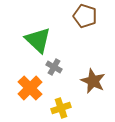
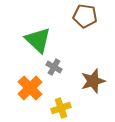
brown pentagon: rotated 10 degrees counterclockwise
brown star: rotated 30 degrees clockwise
